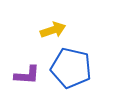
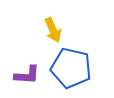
yellow arrow: rotated 85 degrees clockwise
